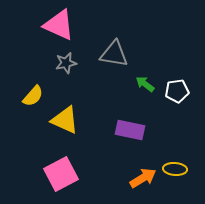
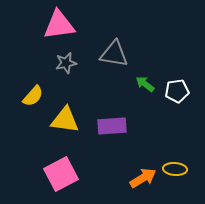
pink triangle: rotated 32 degrees counterclockwise
yellow triangle: rotated 16 degrees counterclockwise
purple rectangle: moved 18 px left, 4 px up; rotated 16 degrees counterclockwise
